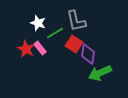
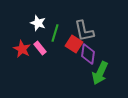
gray L-shape: moved 8 px right, 10 px down
green line: rotated 42 degrees counterclockwise
red star: moved 4 px left
green arrow: rotated 40 degrees counterclockwise
